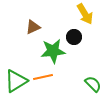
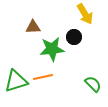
brown triangle: rotated 21 degrees clockwise
green star: moved 1 px left, 2 px up
green triangle: rotated 15 degrees clockwise
